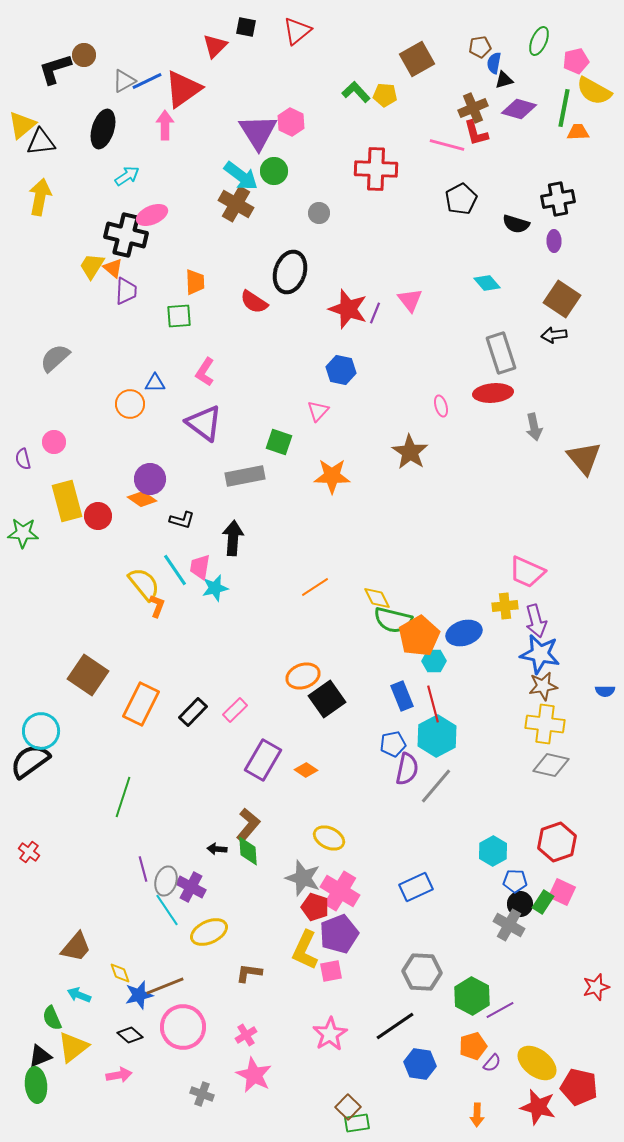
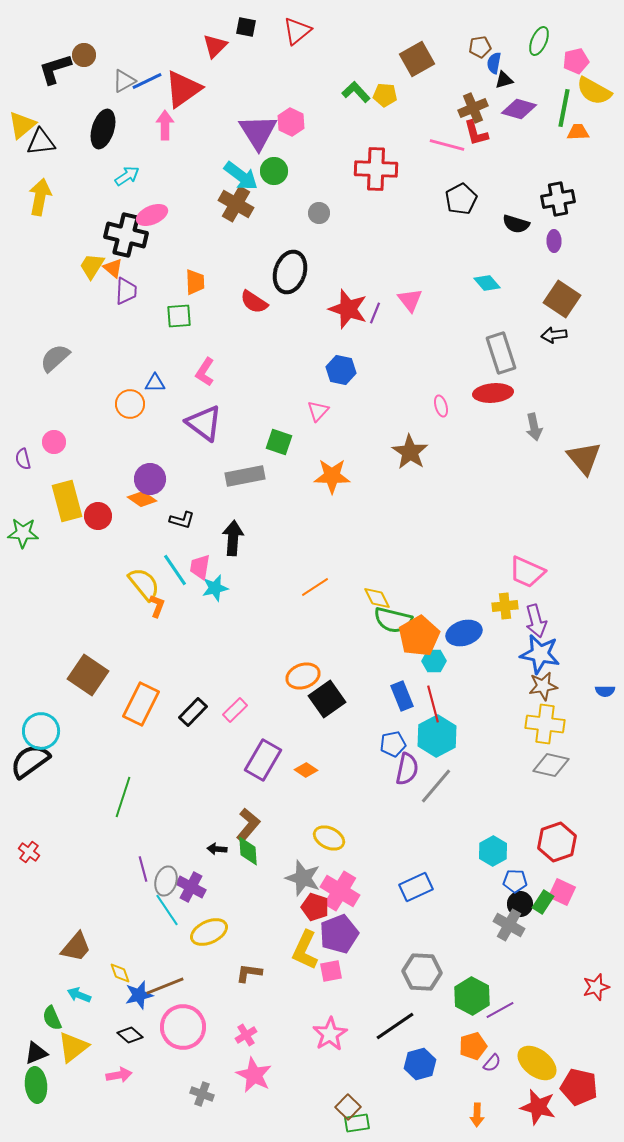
black triangle at (40, 1056): moved 4 px left, 3 px up
blue hexagon at (420, 1064): rotated 24 degrees counterclockwise
